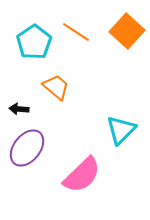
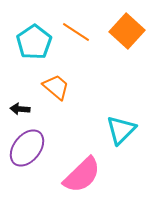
black arrow: moved 1 px right
